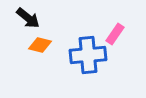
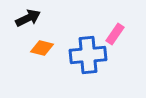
black arrow: rotated 65 degrees counterclockwise
orange diamond: moved 2 px right, 3 px down
